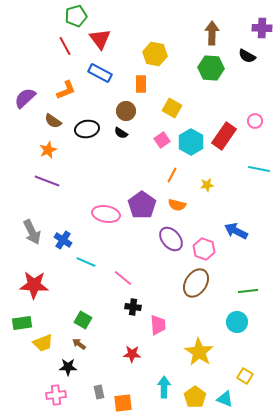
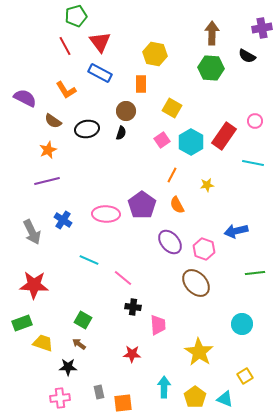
purple cross at (262, 28): rotated 12 degrees counterclockwise
red triangle at (100, 39): moved 3 px down
orange L-shape at (66, 90): rotated 80 degrees clockwise
purple semicircle at (25, 98): rotated 70 degrees clockwise
black semicircle at (121, 133): rotated 104 degrees counterclockwise
cyan line at (259, 169): moved 6 px left, 6 px up
purple line at (47, 181): rotated 35 degrees counterclockwise
orange semicircle at (177, 205): rotated 48 degrees clockwise
pink ellipse at (106, 214): rotated 8 degrees counterclockwise
blue arrow at (236, 231): rotated 40 degrees counterclockwise
purple ellipse at (171, 239): moved 1 px left, 3 px down
blue cross at (63, 240): moved 20 px up
cyan line at (86, 262): moved 3 px right, 2 px up
brown ellipse at (196, 283): rotated 76 degrees counterclockwise
green line at (248, 291): moved 7 px right, 18 px up
cyan circle at (237, 322): moved 5 px right, 2 px down
green rectangle at (22, 323): rotated 12 degrees counterclockwise
yellow trapezoid at (43, 343): rotated 140 degrees counterclockwise
yellow square at (245, 376): rotated 28 degrees clockwise
pink cross at (56, 395): moved 4 px right, 3 px down
